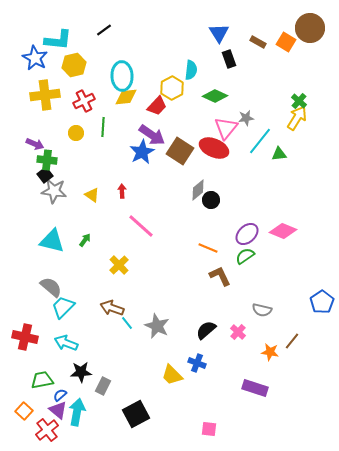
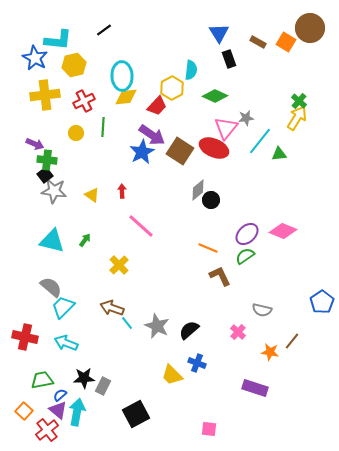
black semicircle at (206, 330): moved 17 px left
black star at (81, 372): moved 3 px right, 6 px down
